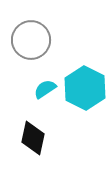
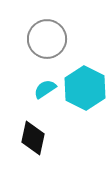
gray circle: moved 16 px right, 1 px up
